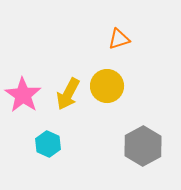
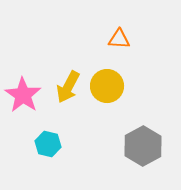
orange triangle: rotated 20 degrees clockwise
yellow arrow: moved 7 px up
cyan hexagon: rotated 10 degrees counterclockwise
